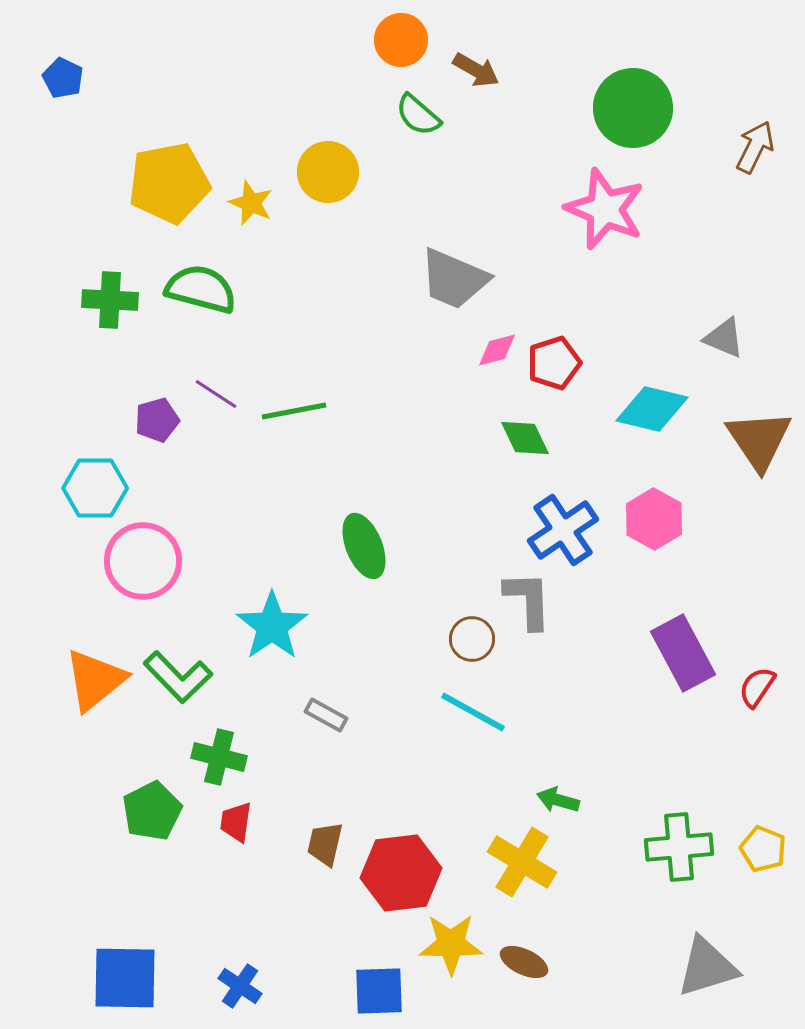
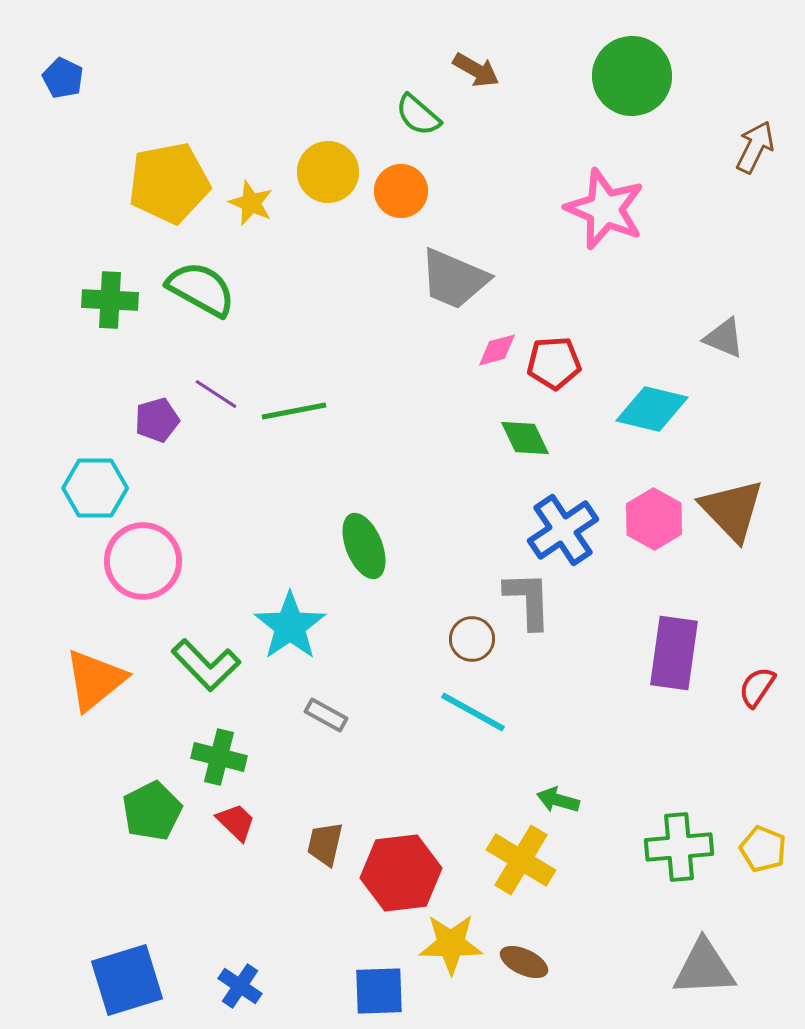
orange circle at (401, 40): moved 151 px down
green circle at (633, 108): moved 1 px left, 32 px up
green semicircle at (201, 289): rotated 14 degrees clockwise
red pentagon at (554, 363): rotated 14 degrees clockwise
brown triangle at (759, 440): moved 27 px left, 70 px down; rotated 10 degrees counterclockwise
cyan star at (272, 626): moved 18 px right
purple rectangle at (683, 653): moved 9 px left; rotated 36 degrees clockwise
green L-shape at (178, 677): moved 28 px right, 12 px up
red trapezoid at (236, 822): rotated 126 degrees clockwise
yellow cross at (522, 862): moved 1 px left, 2 px up
gray triangle at (707, 967): moved 3 px left, 1 px down; rotated 14 degrees clockwise
blue square at (125, 978): moved 2 px right, 2 px down; rotated 18 degrees counterclockwise
